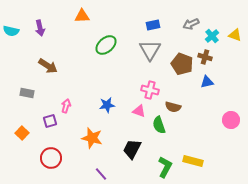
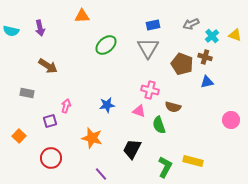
gray triangle: moved 2 px left, 2 px up
orange square: moved 3 px left, 3 px down
